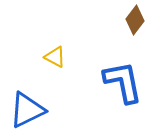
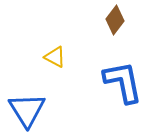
brown diamond: moved 20 px left
blue triangle: rotated 36 degrees counterclockwise
